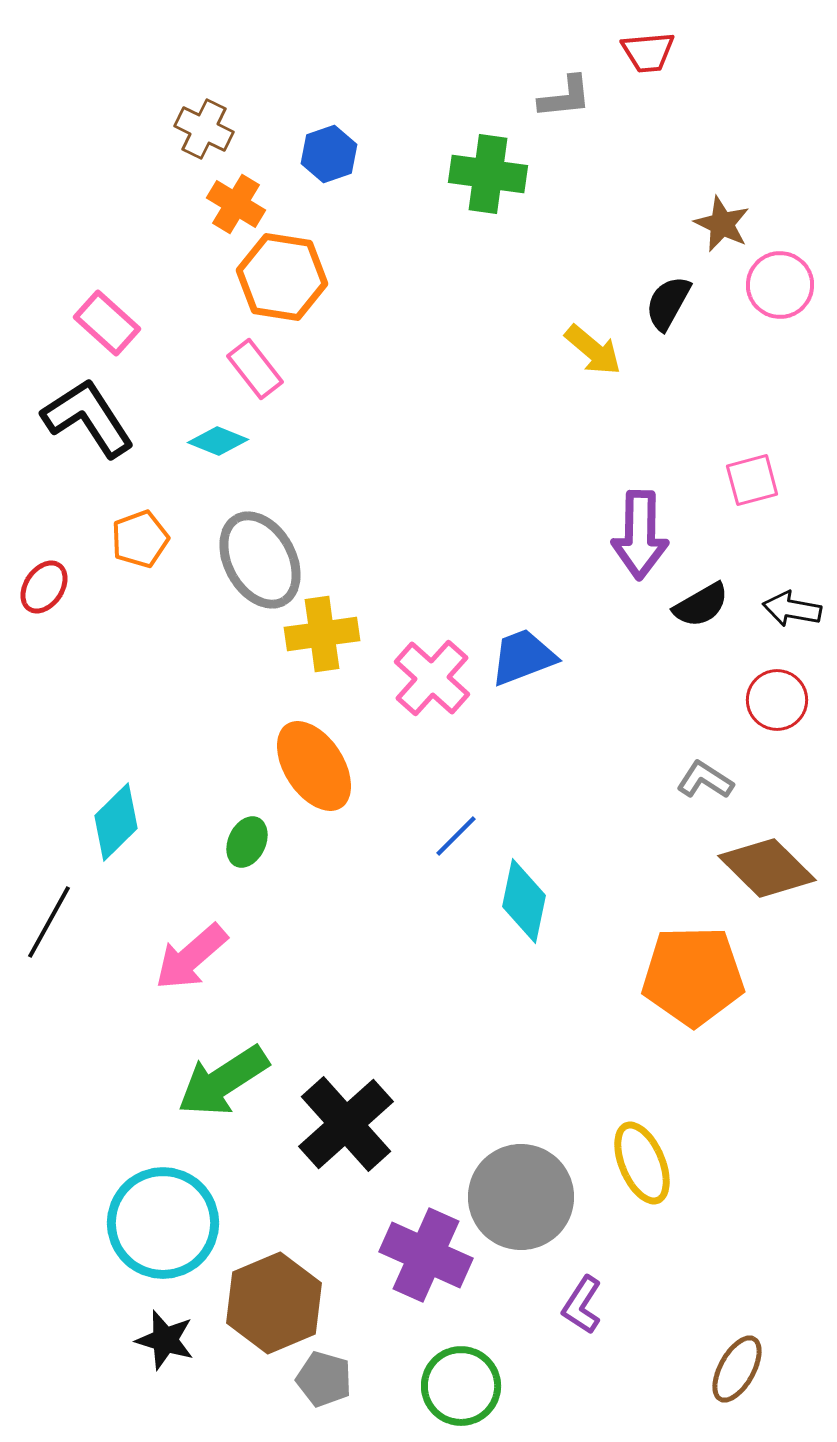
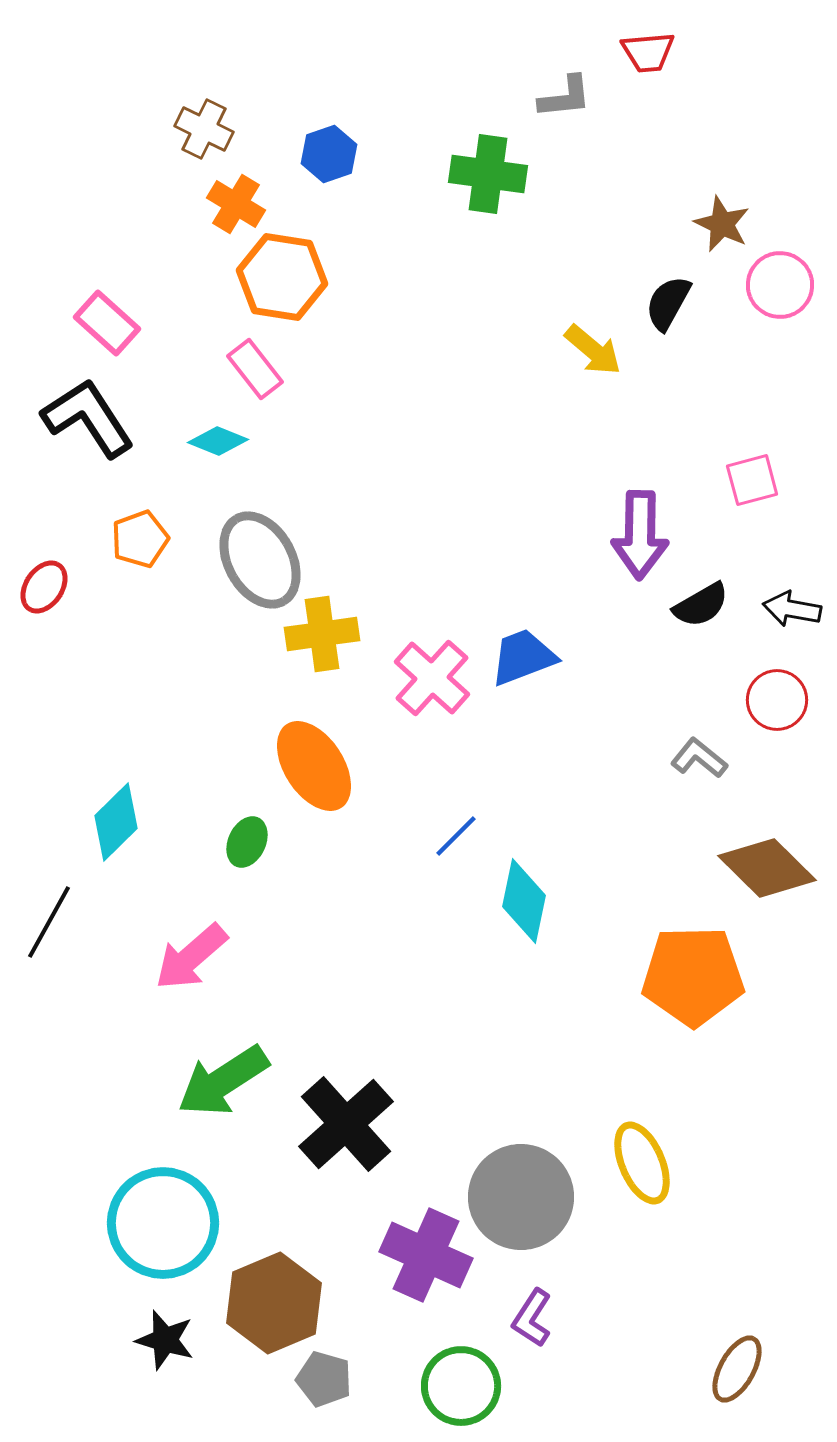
gray L-shape at (705, 780): moved 6 px left, 22 px up; rotated 6 degrees clockwise
purple L-shape at (582, 1305): moved 50 px left, 13 px down
